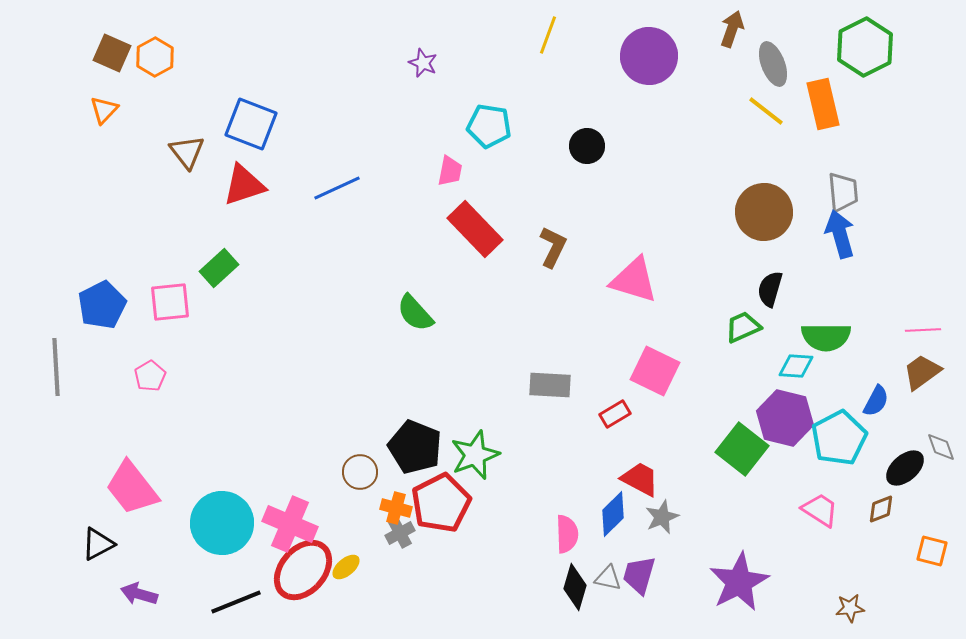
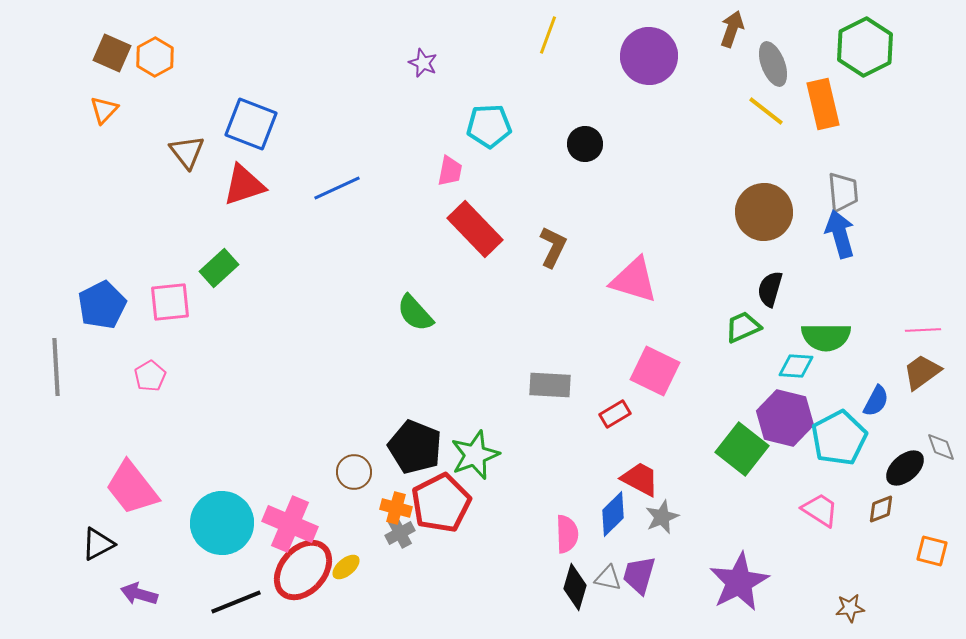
cyan pentagon at (489, 126): rotated 12 degrees counterclockwise
black circle at (587, 146): moved 2 px left, 2 px up
brown circle at (360, 472): moved 6 px left
